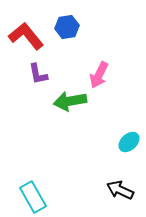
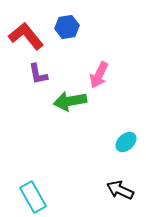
cyan ellipse: moved 3 px left
